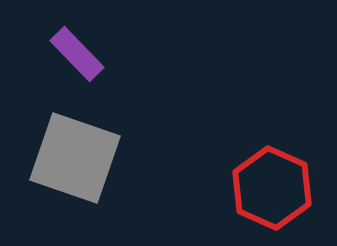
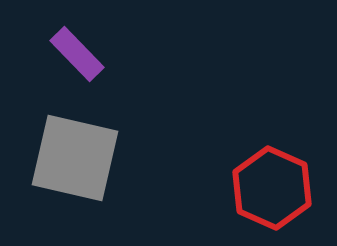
gray square: rotated 6 degrees counterclockwise
